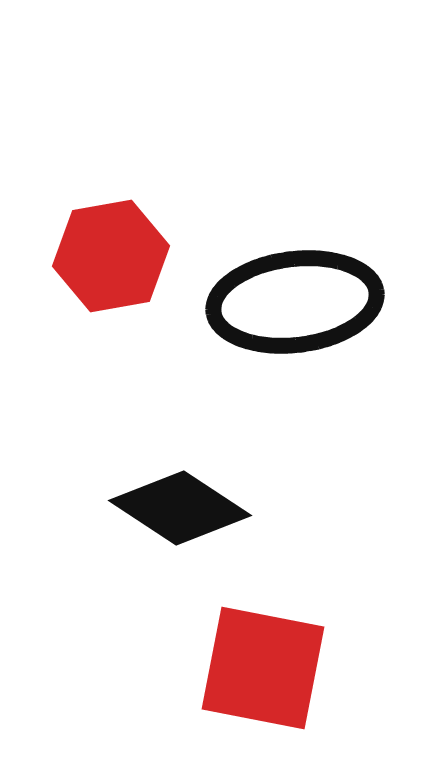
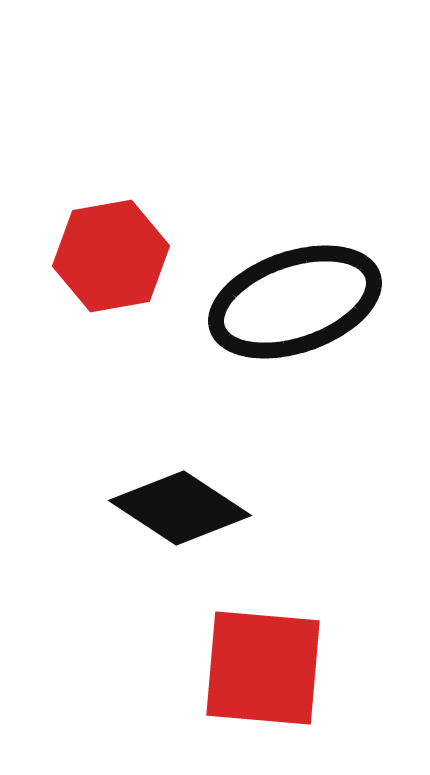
black ellipse: rotated 12 degrees counterclockwise
red square: rotated 6 degrees counterclockwise
